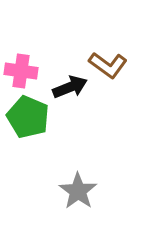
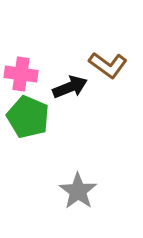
pink cross: moved 3 px down
